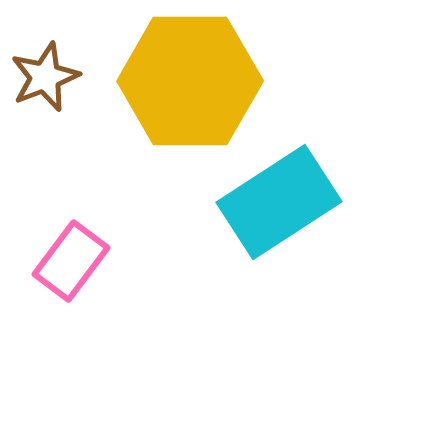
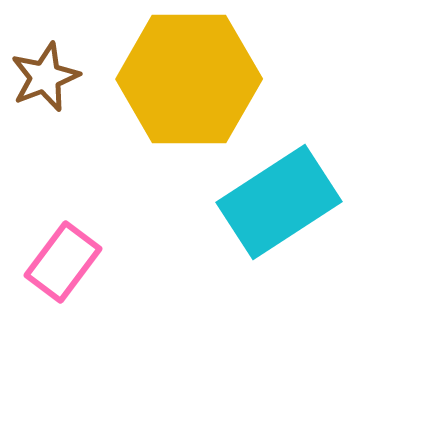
yellow hexagon: moved 1 px left, 2 px up
pink rectangle: moved 8 px left, 1 px down
